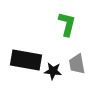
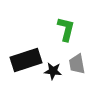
green L-shape: moved 1 px left, 5 px down
black rectangle: rotated 28 degrees counterclockwise
